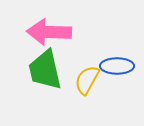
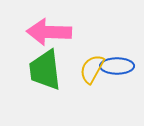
green trapezoid: rotated 6 degrees clockwise
yellow semicircle: moved 5 px right, 11 px up
